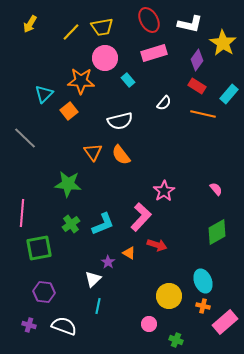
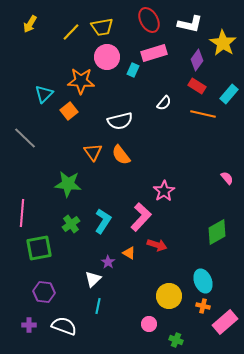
pink circle at (105, 58): moved 2 px right, 1 px up
cyan rectangle at (128, 80): moved 5 px right, 10 px up; rotated 64 degrees clockwise
pink semicircle at (216, 189): moved 11 px right, 11 px up
cyan L-shape at (103, 224): moved 3 px up; rotated 35 degrees counterclockwise
purple cross at (29, 325): rotated 16 degrees counterclockwise
